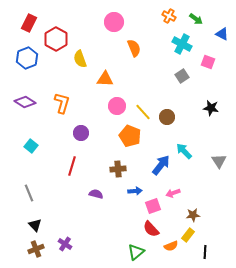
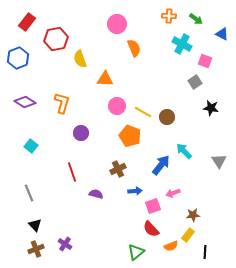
orange cross at (169, 16): rotated 24 degrees counterclockwise
pink circle at (114, 22): moved 3 px right, 2 px down
red rectangle at (29, 23): moved 2 px left, 1 px up; rotated 12 degrees clockwise
red hexagon at (56, 39): rotated 20 degrees clockwise
blue hexagon at (27, 58): moved 9 px left
pink square at (208, 62): moved 3 px left, 1 px up
gray square at (182, 76): moved 13 px right, 6 px down
yellow line at (143, 112): rotated 18 degrees counterclockwise
red line at (72, 166): moved 6 px down; rotated 36 degrees counterclockwise
brown cross at (118, 169): rotated 21 degrees counterclockwise
